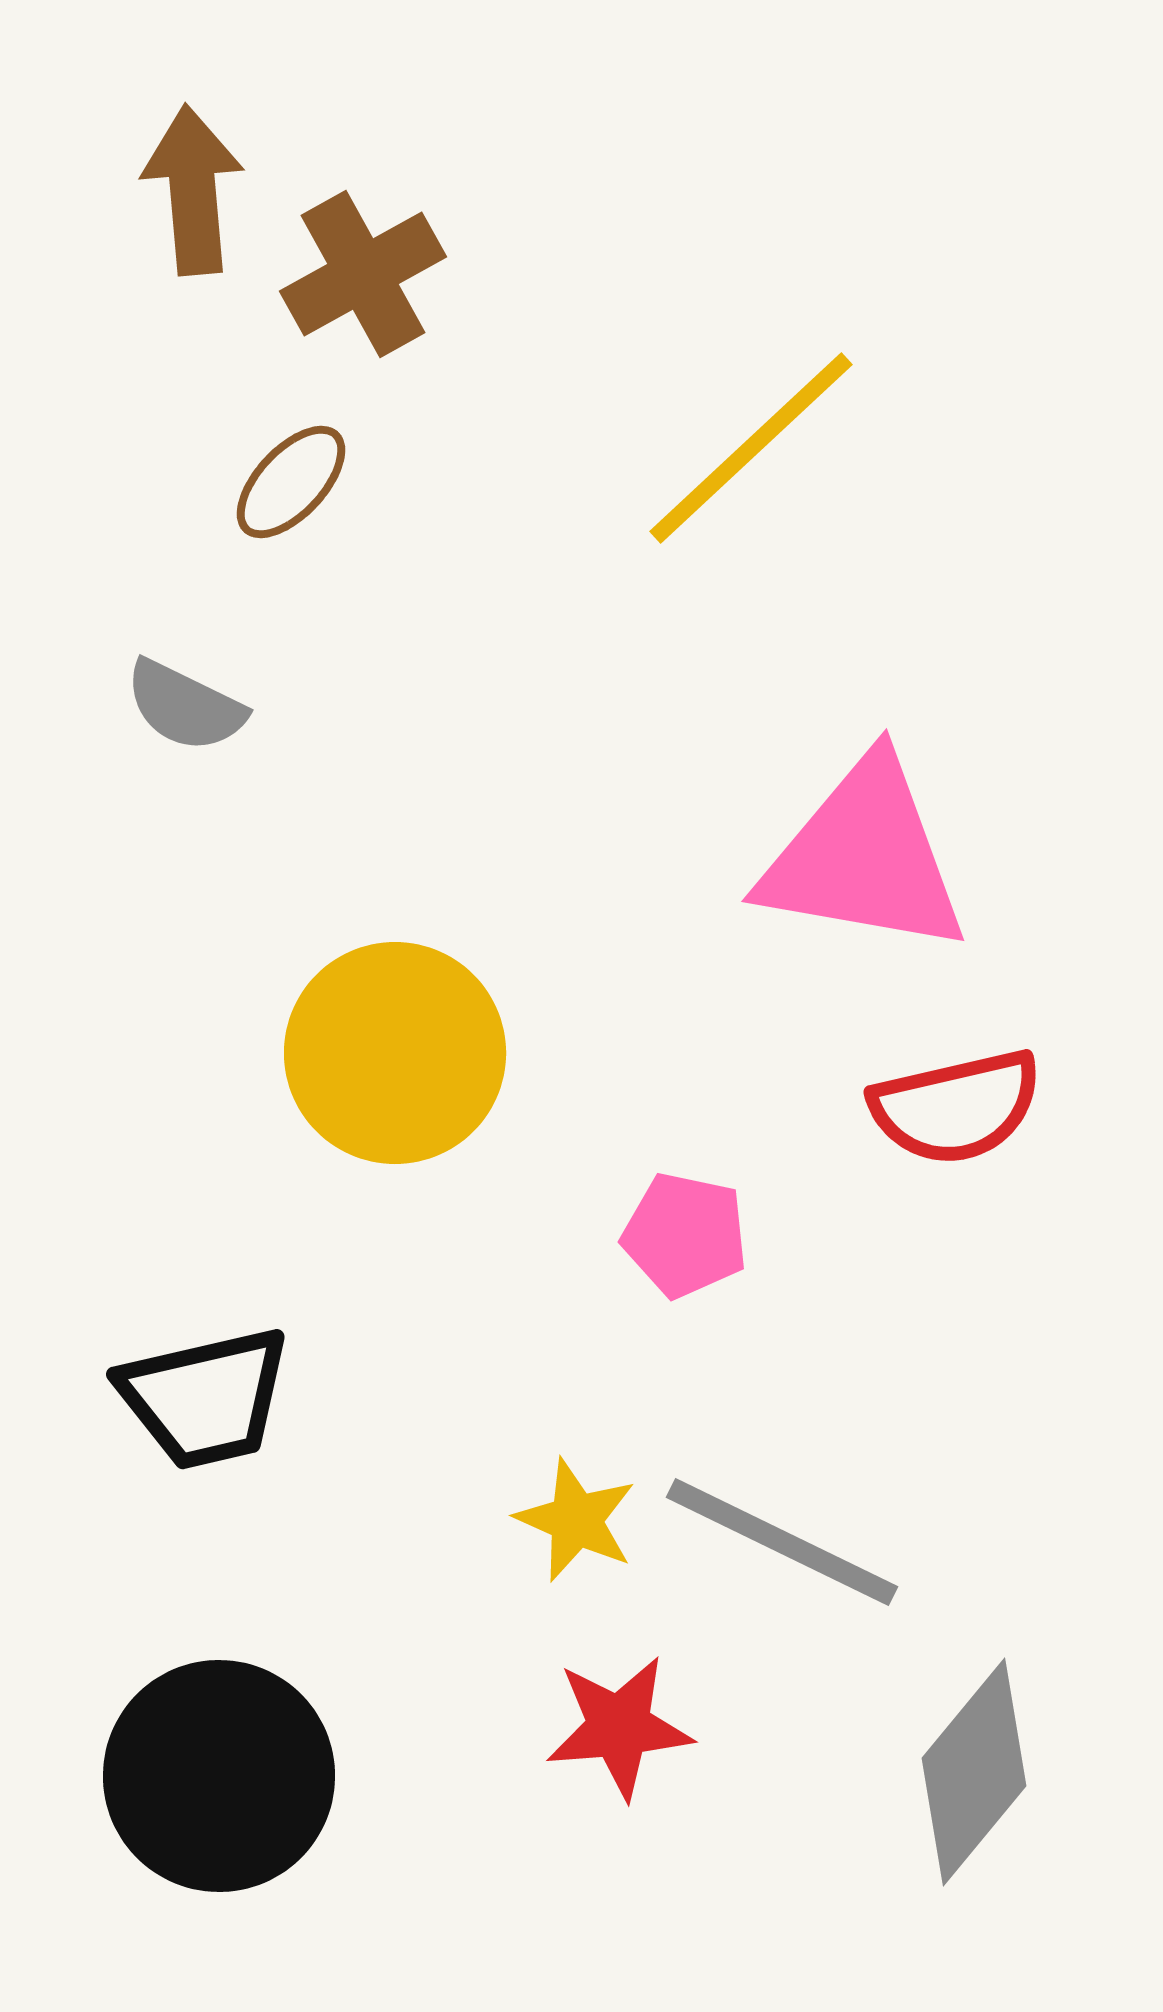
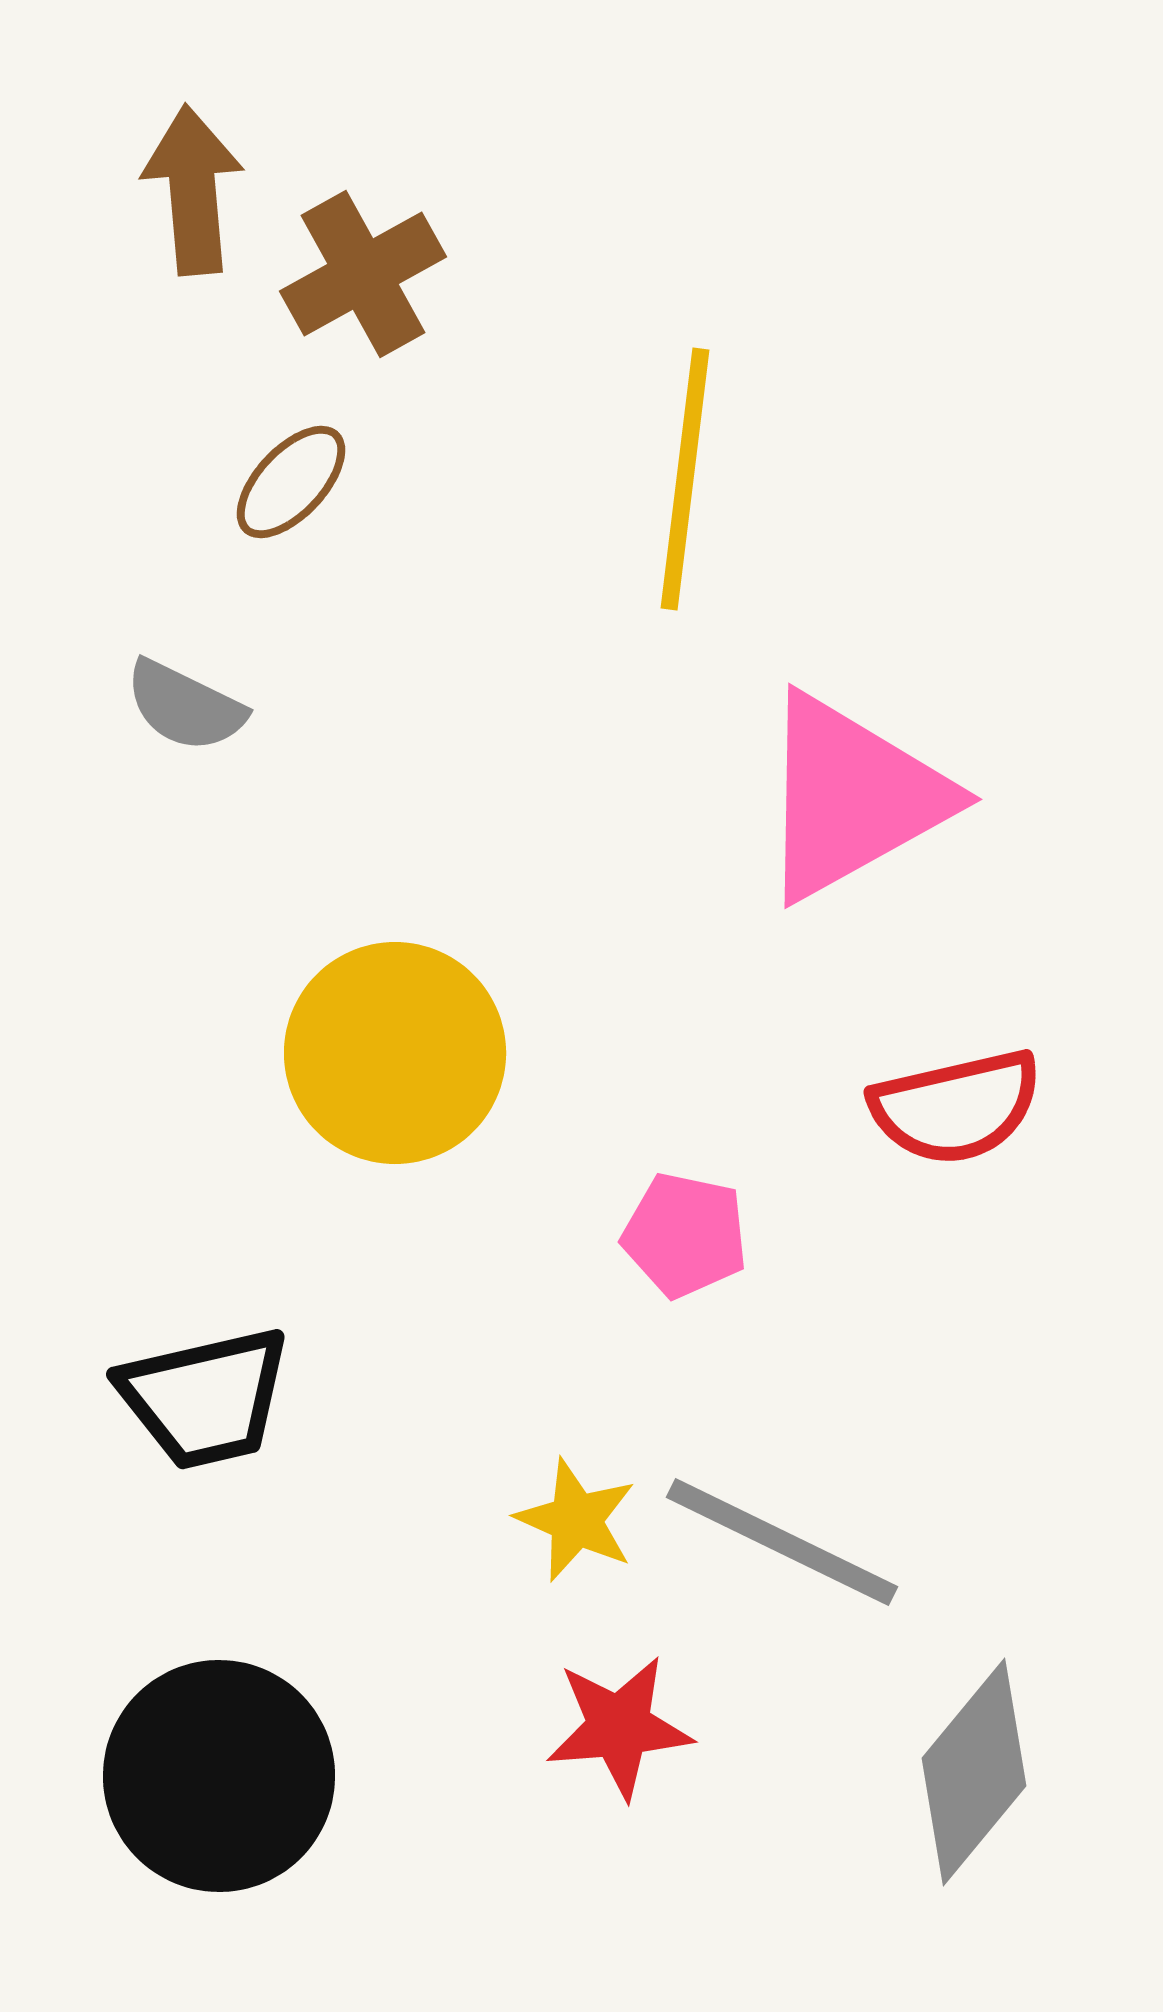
yellow line: moved 66 px left, 31 px down; rotated 40 degrees counterclockwise
pink triangle: moved 12 px left, 60 px up; rotated 39 degrees counterclockwise
